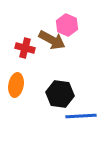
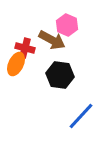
orange ellipse: moved 21 px up; rotated 15 degrees clockwise
black hexagon: moved 19 px up
blue line: rotated 44 degrees counterclockwise
